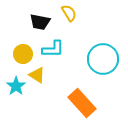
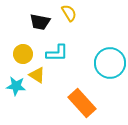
cyan L-shape: moved 4 px right, 4 px down
cyan circle: moved 7 px right, 4 px down
cyan star: rotated 30 degrees counterclockwise
